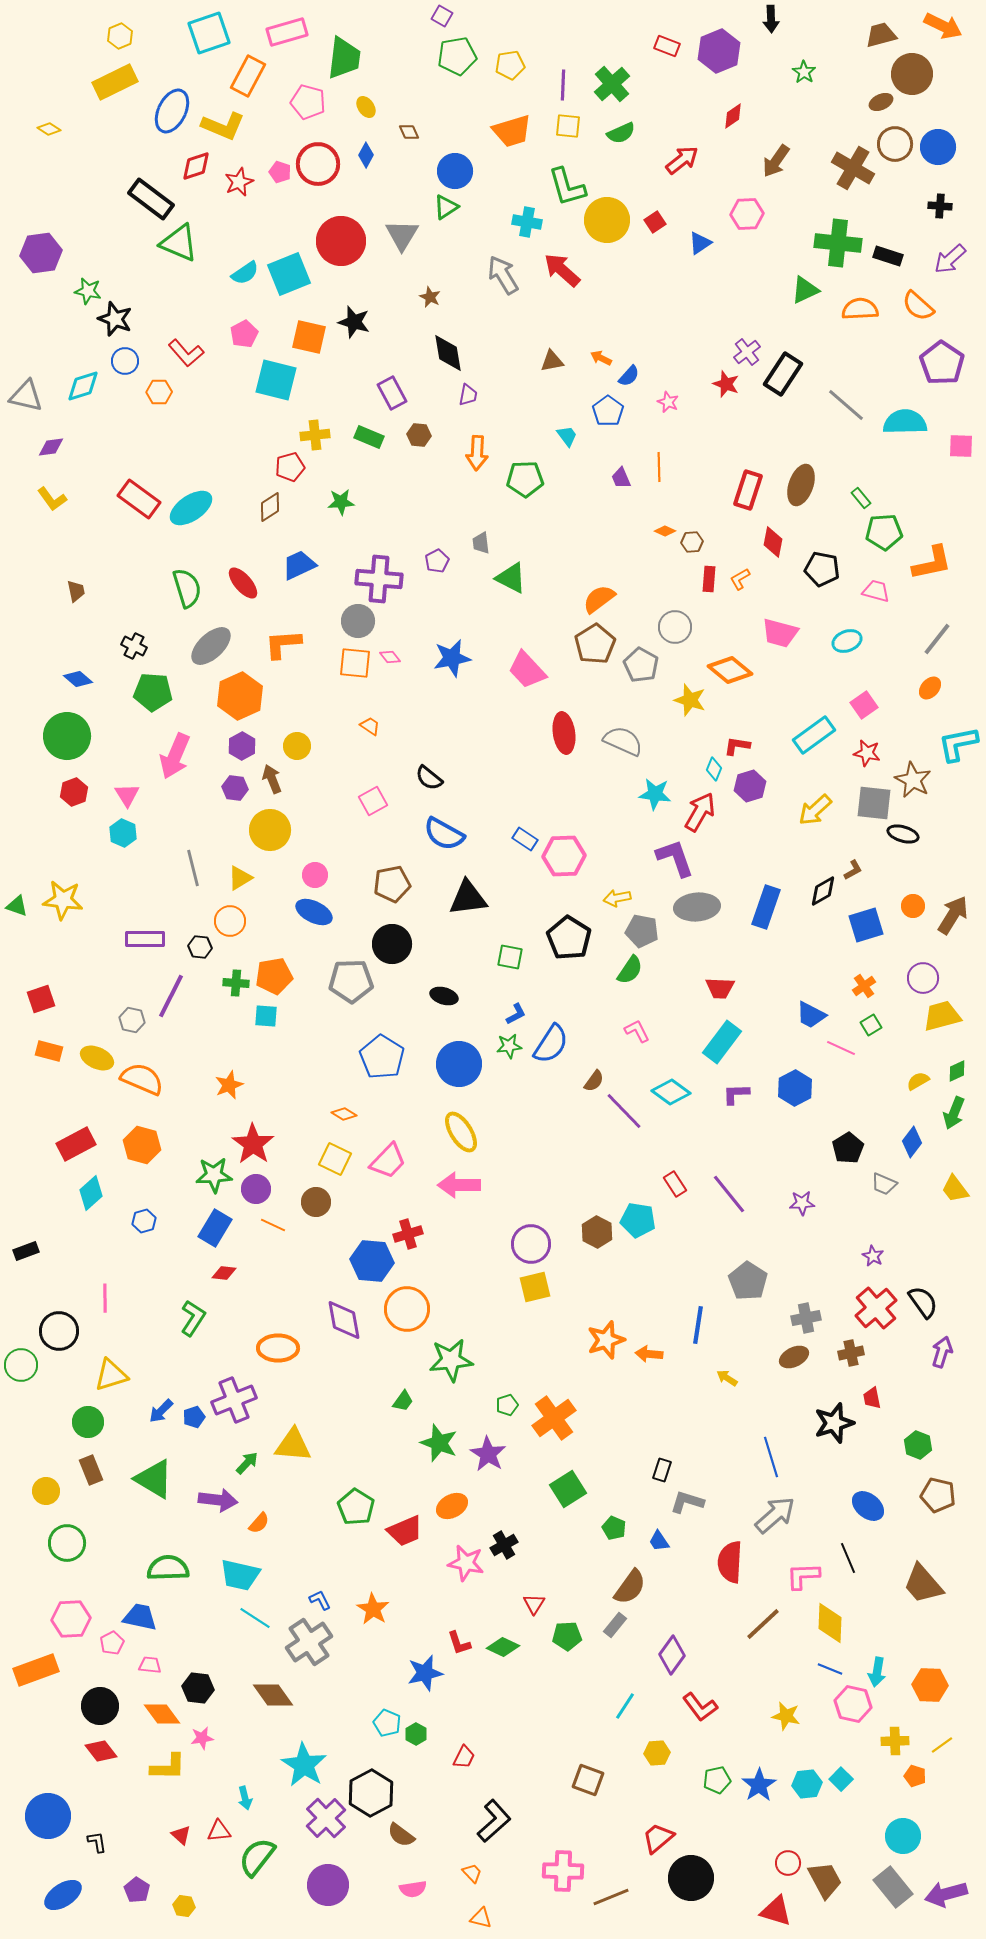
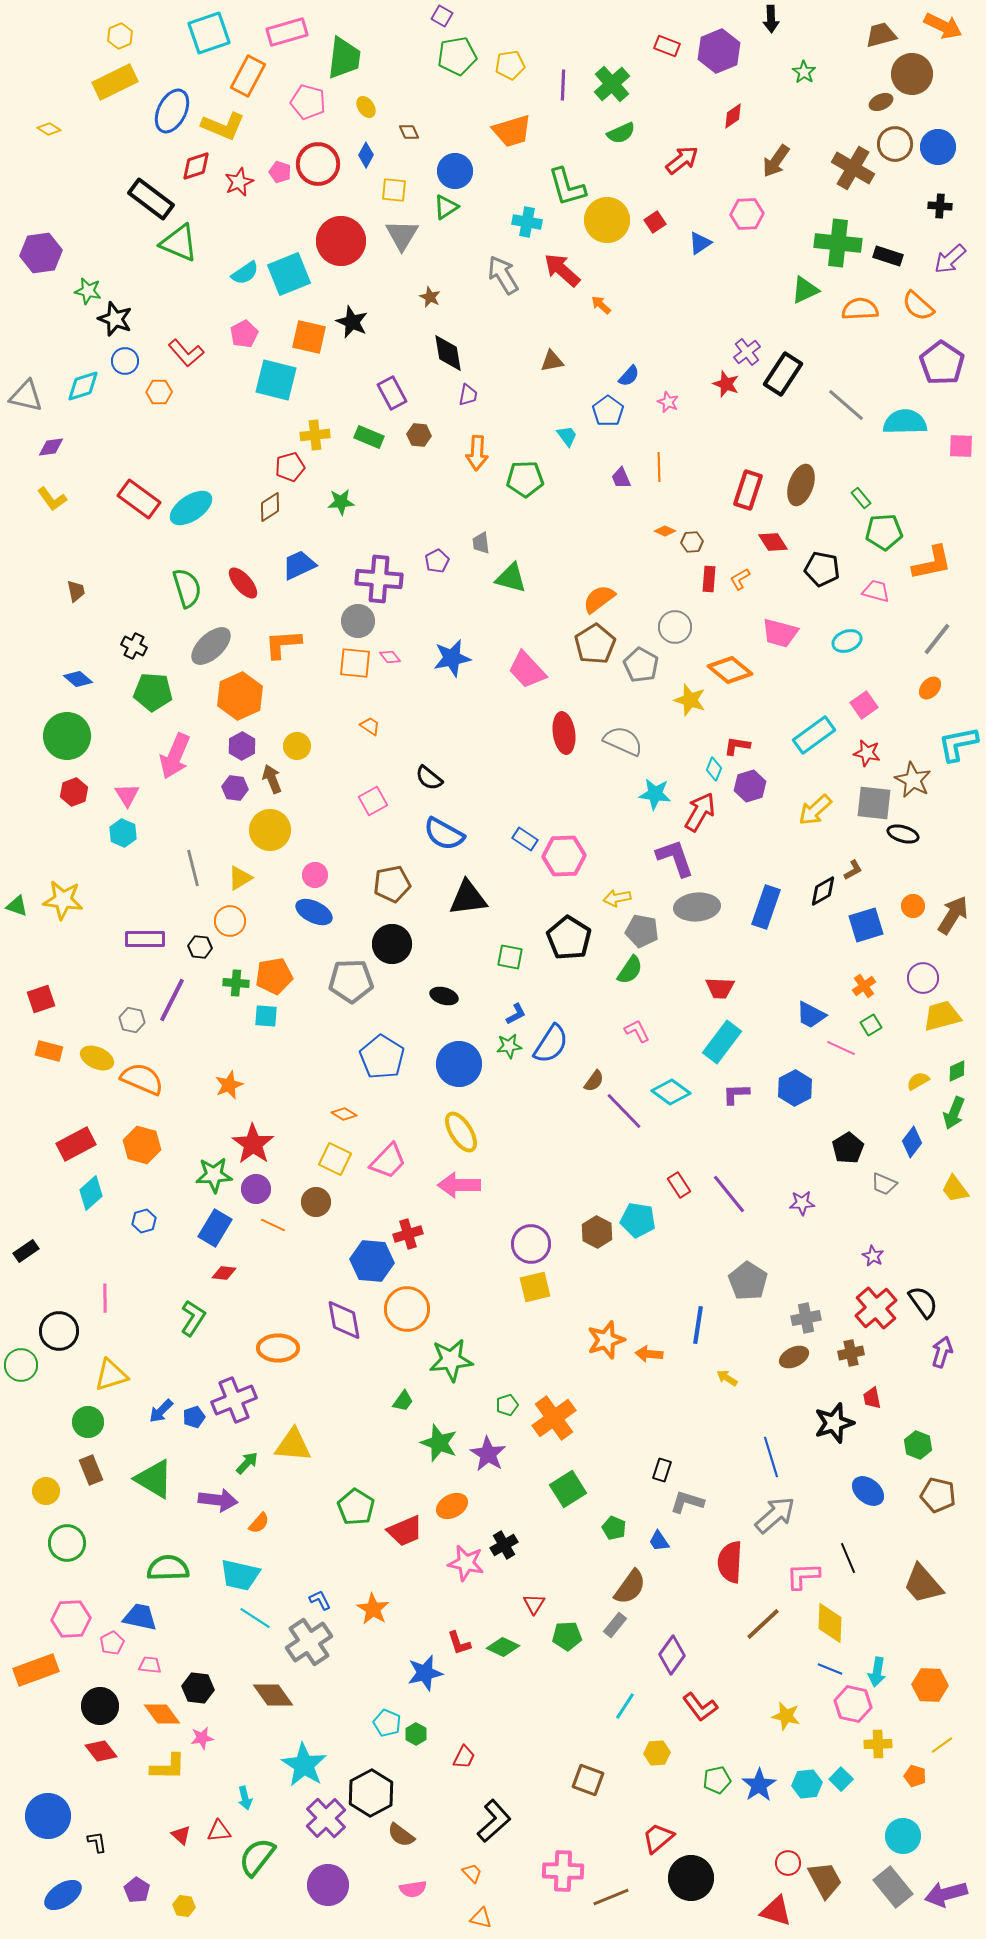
yellow square at (568, 126): moved 174 px left, 64 px down
black star at (354, 322): moved 2 px left; rotated 8 degrees clockwise
orange arrow at (601, 358): moved 53 px up; rotated 15 degrees clockwise
red diamond at (773, 542): rotated 44 degrees counterclockwise
green triangle at (511, 578): rotated 12 degrees counterclockwise
purple line at (171, 996): moved 1 px right, 4 px down
red rectangle at (675, 1184): moved 4 px right, 1 px down
black rectangle at (26, 1251): rotated 15 degrees counterclockwise
blue ellipse at (868, 1506): moved 15 px up
yellow cross at (895, 1741): moved 17 px left, 3 px down
